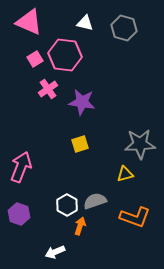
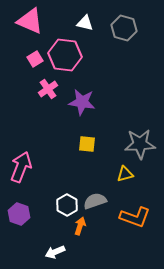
pink triangle: moved 1 px right, 1 px up
yellow square: moved 7 px right; rotated 24 degrees clockwise
